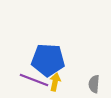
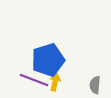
blue pentagon: rotated 20 degrees counterclockwise
gray semicircle: moved 1 px right, 1 px down
